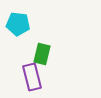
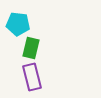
green rectangle: moved 11 px left, 6 px up
